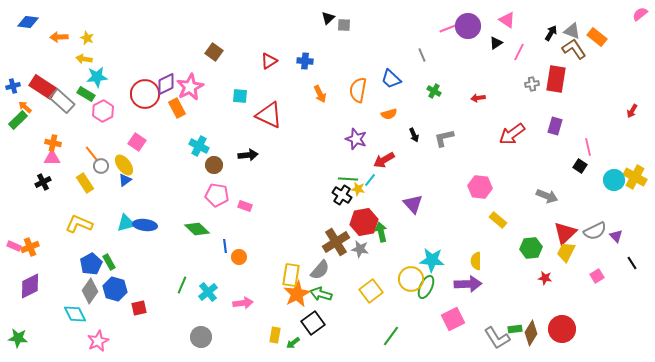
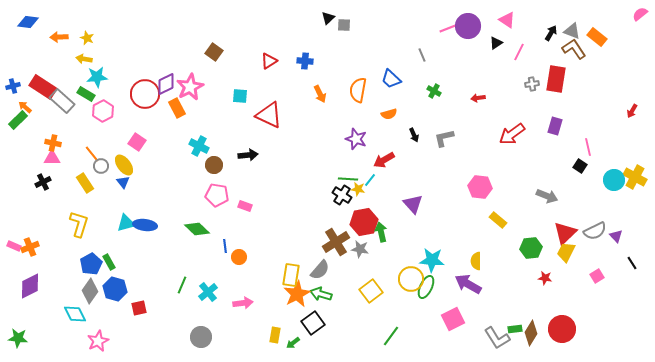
blue triangle at (125, 180): moved 2 px left, 2 px down; rotated 32 degrees counterclockwise
yellow L-shape at (79, 224): rotated 84 degrees clockwise
purple arrow at (468, 284): rotated 148 degrees counterclockwise
